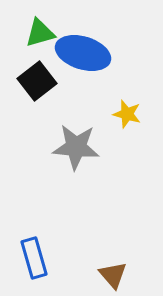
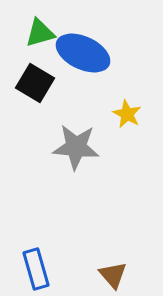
blue ellipse: rotated 8 degrees clockwise
black square: moved 2 px left, 2 px down; rotated 21 degrees counterclockwise
yellow star: rotated 12 degrees clockwise
blue rectangle: moved 2 px right, 11 px down
